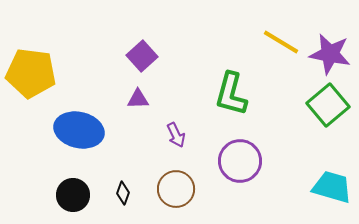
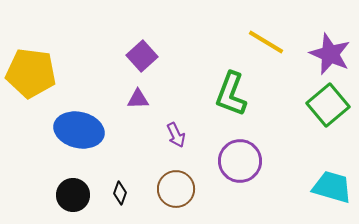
yellow line: moved 15 px left
purple star: rotated 12 degrees clockwise
green L-shape: rotated 6 degrees clockwise
black diamond: moved 3 px left
